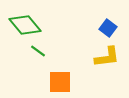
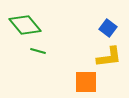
green line: rotated 21 degrees counterclockwise
yellow L-shape: moved 2 px right
orange square: moved 26 px right
